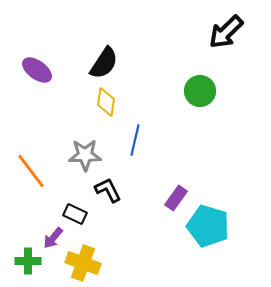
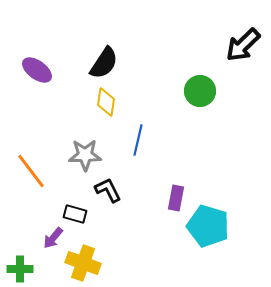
black arrow: moved 17 px right, 13 px down
blue line: moved 3 px right
purple rectangle: rotated 25 degrees counterclockwise
black rectangle: rotated 10 degrees counterclockwise
green cross: moved 8 px left, 8 px down
